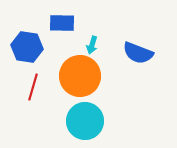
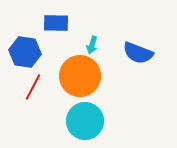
blue rectangle: moved 6 px left
blue hexagon: moved 2 px left, 5 px down
red line: rotated 12 degrees clockwise
